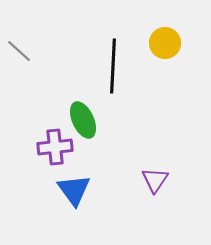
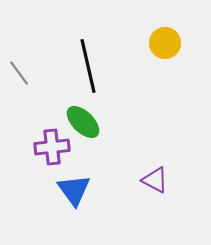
gray line: moved 22 px down; rotated 12 degrees clockwise
black line: moved 25 px left; rotated 16 degrees counterclockwise
green ellipse: moved 2 px down; rotated 21 degrees counterclockwise
purple cross: moved 3 px left
purple triangle: rotated 36 degrees counterclockwise
